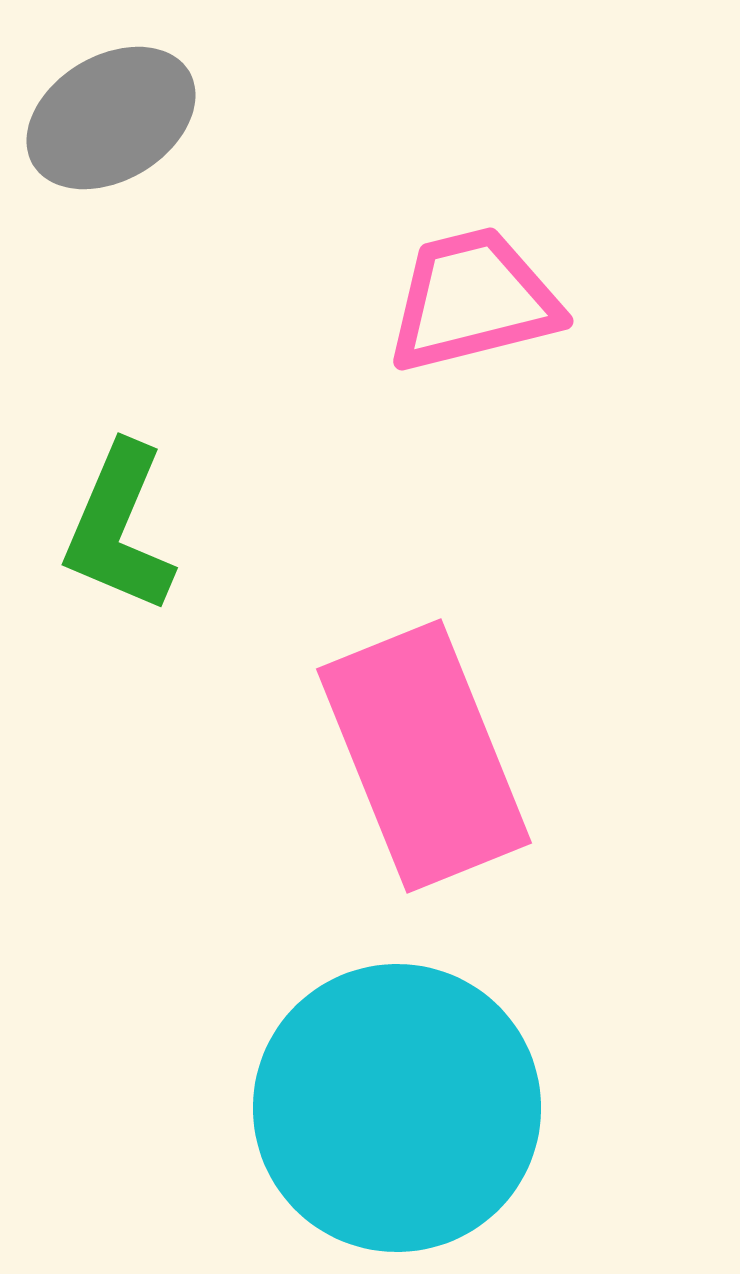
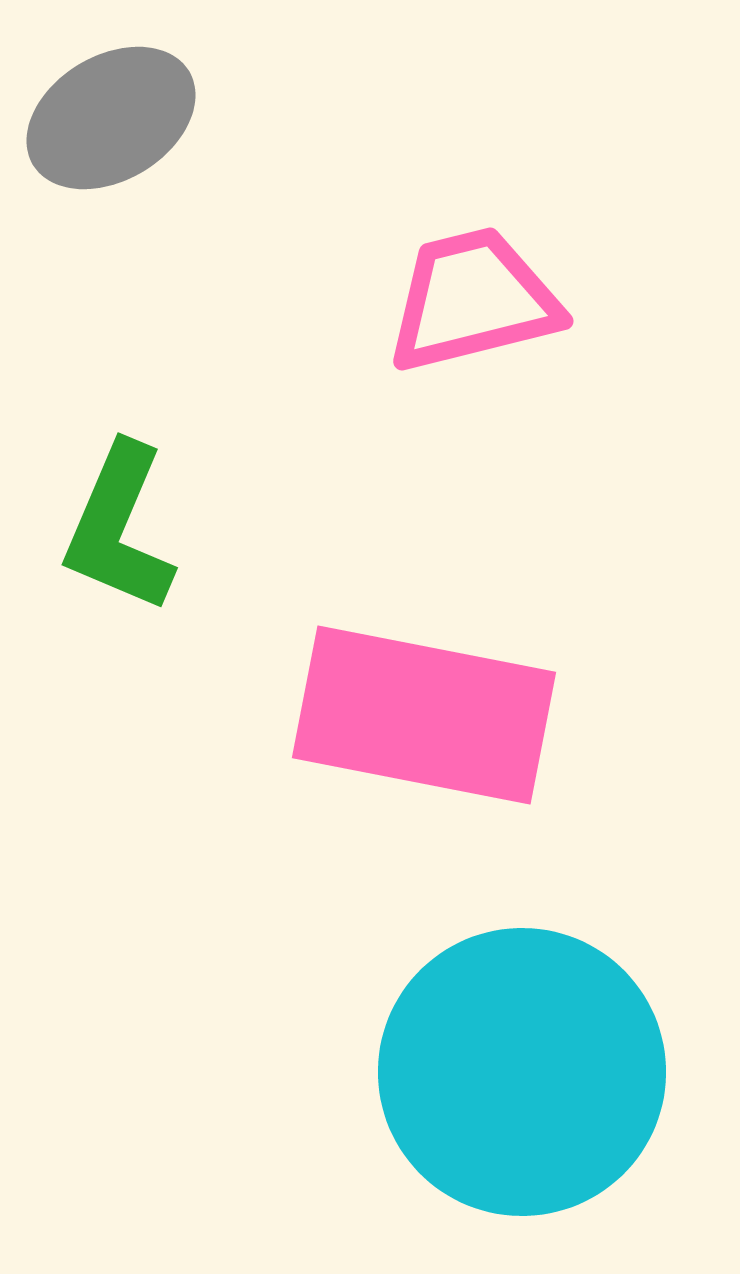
pink rectangle: moved 41 px up; rotated 57 degrees counterclockwise
cyan circle: moved 125 px right, 36 px up
